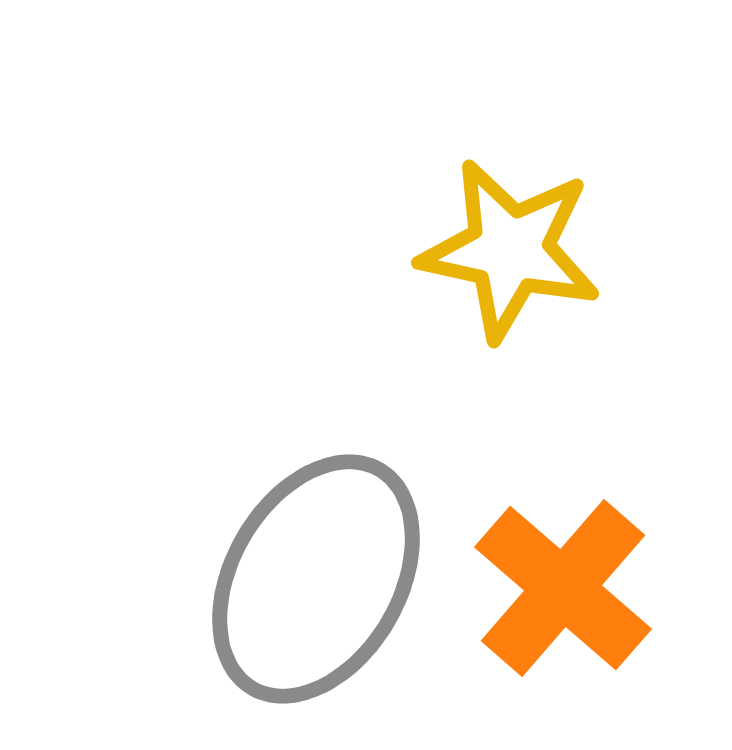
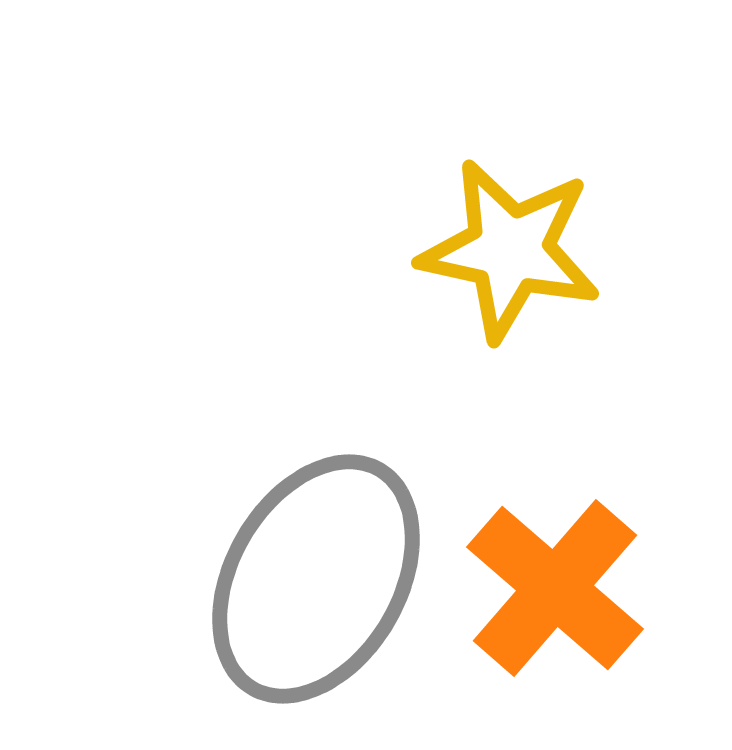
orange cross: moved 8 px left
